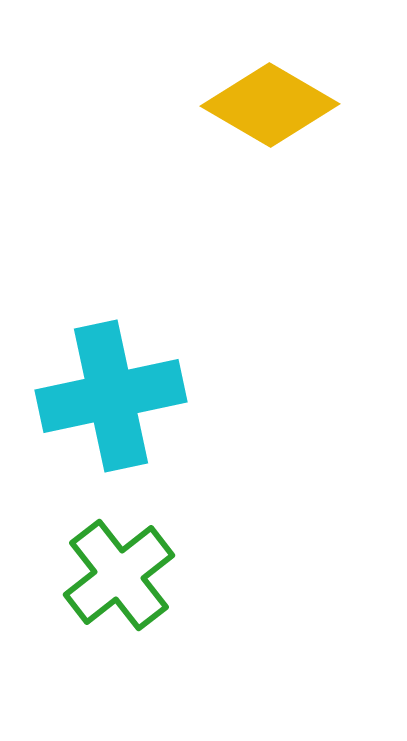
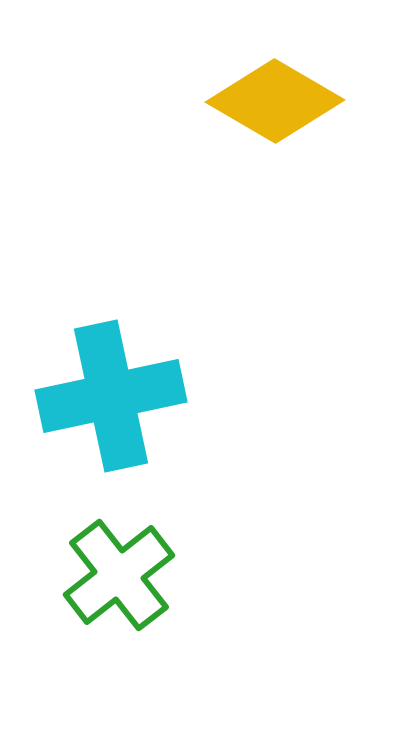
yellow diamond: moved 5 px right, 4 px up
